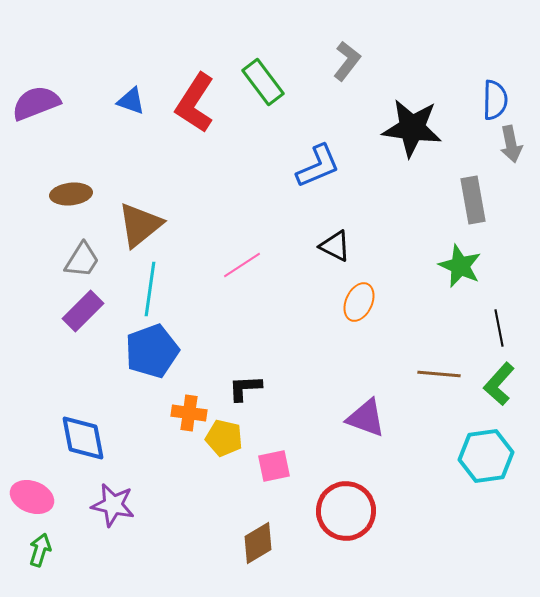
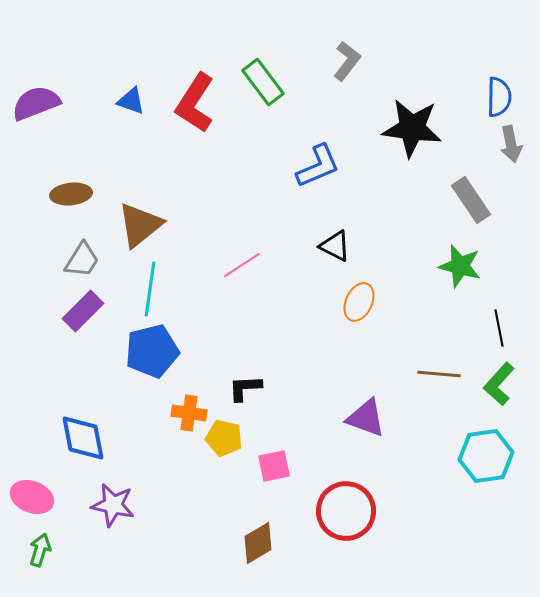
blue semicircle: moved 4 px right, 3 px up
gray rectangle: moved 2 px left; rotated 24 degrees counterclockwise
green star: rotated 9 degrees counterclockwise
blue pentagon: rotated 6 degrees clockwise
